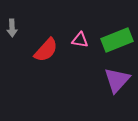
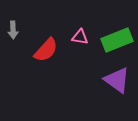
gray arrow: moved 1 px right, 2 px down
pink triangle: moved 3 px up
purple triangle: rotated 36 degrees counterclockwise
